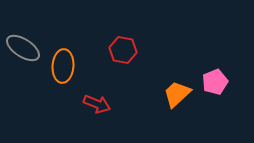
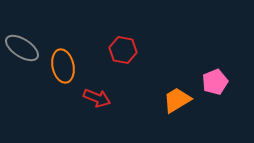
gray ellipse: moved 1 px left
orange ellipse: rotated 16 degrees counterclockwise
orange trapezoid: moved 6 px down; rotated 12 degrees clockwise
red arrow: moved 6 px up
